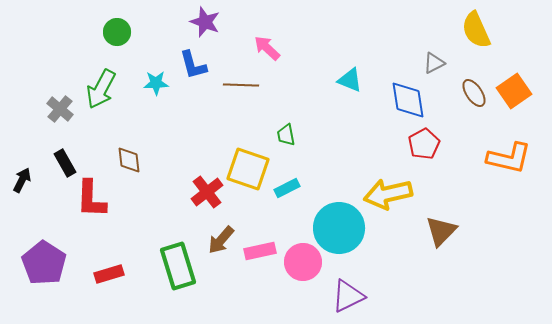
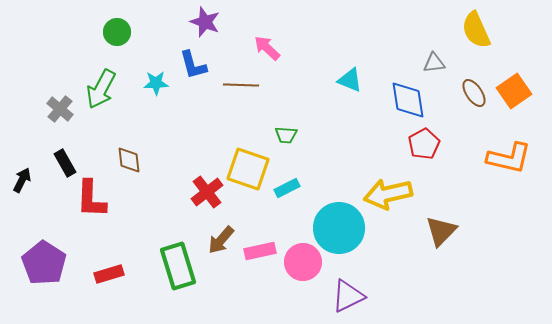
gray triangle: rotated 20 degrees clockwise
green trapezoid: rotated 75 degrees counterclockwise
